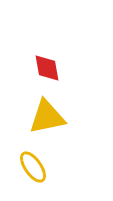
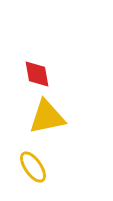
red diamond: moved 10 px left, 6 px down
